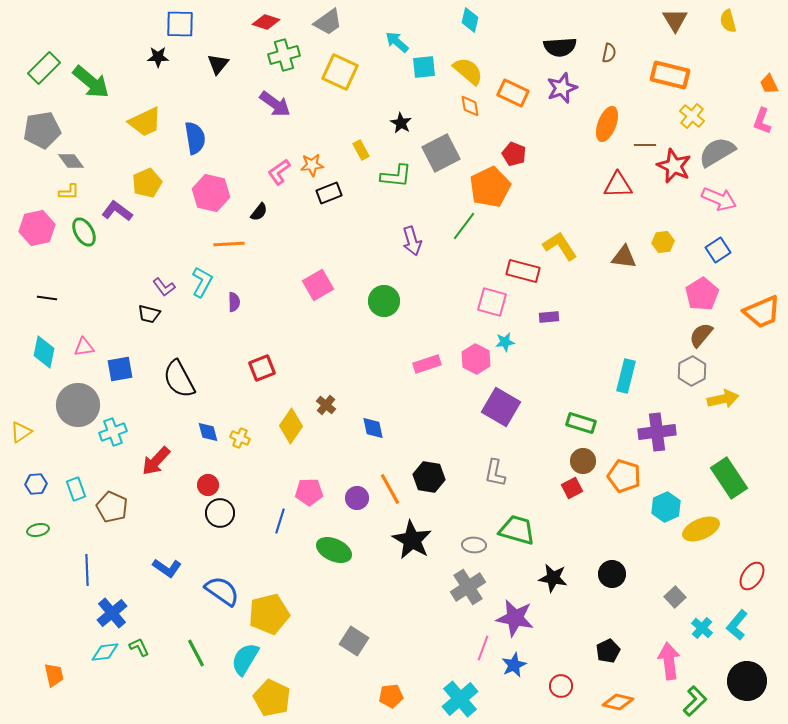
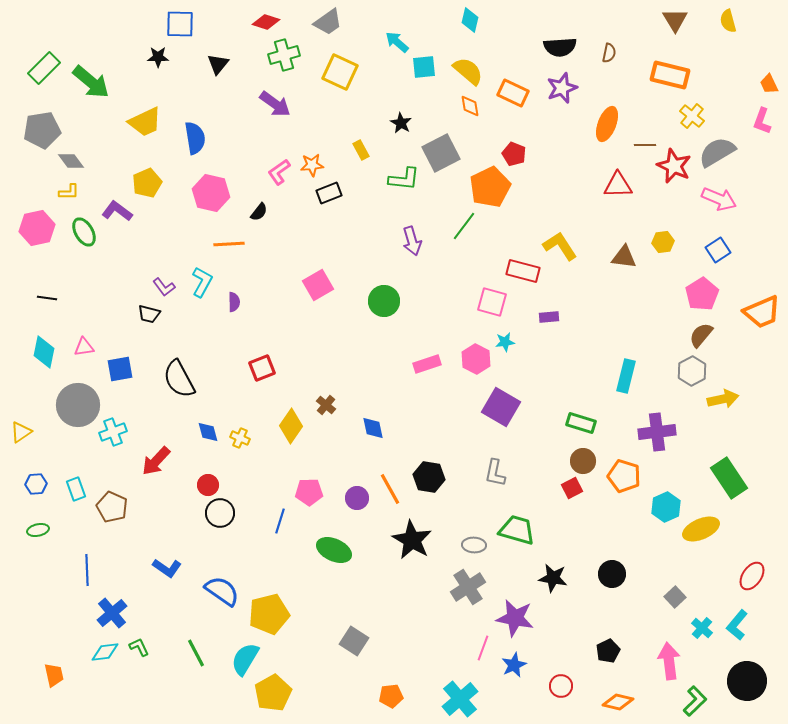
green L-shape at (396, 176): moved 8 px right, 3 px down
yellow pentagon at (272, 698): moved 1 px right, 5 px up; rotated 18 degrees clockwise
